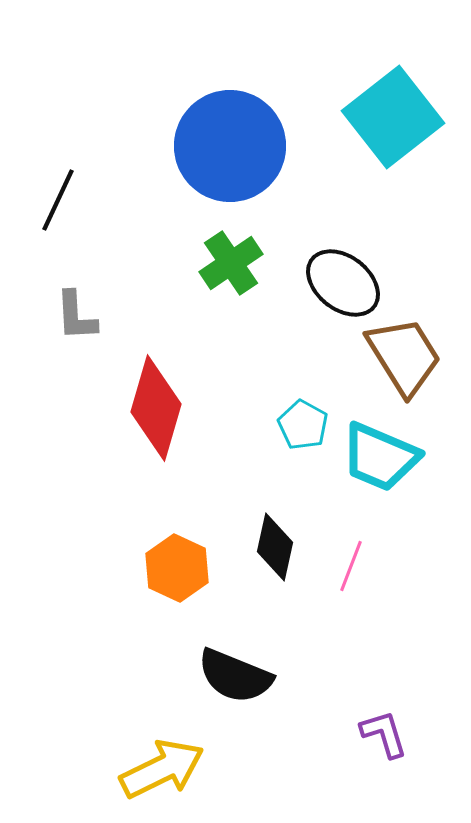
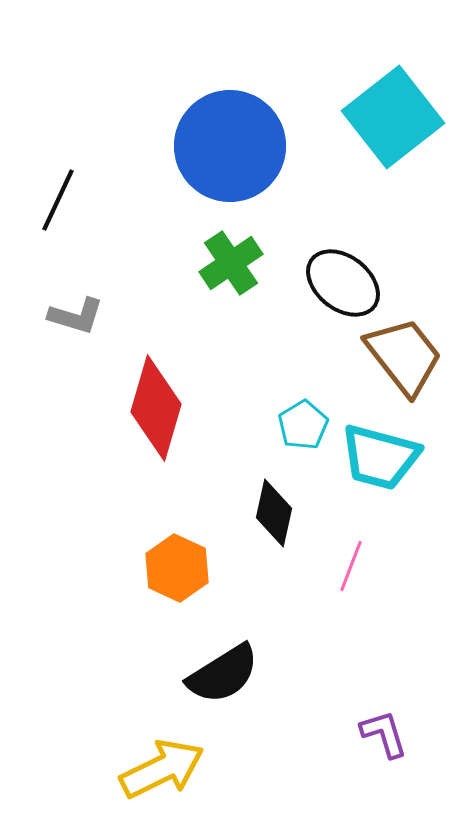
gray L-shape: rotated 70 degrees counterclockwise
brown trapezoid: rotated 6 degrees counterclockwise
cyan pentagon: rotated 12 degrees clockwise
cyan trapezoid: rotated 8 degrees counterclockwise
black diamond: moved 1 px left, 34 px up
black semicircle: moved 12 px left, 2 px up; rotated 54 degrees counterclockwise
